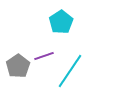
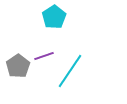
cyan pentagon: moved 7 px left, 5 px up
